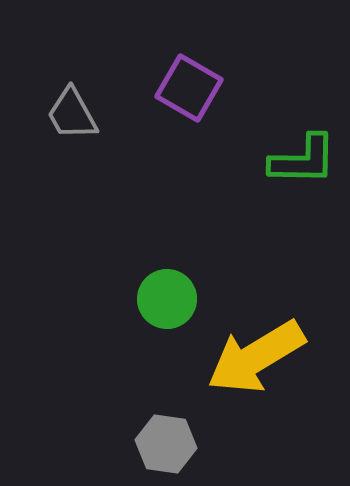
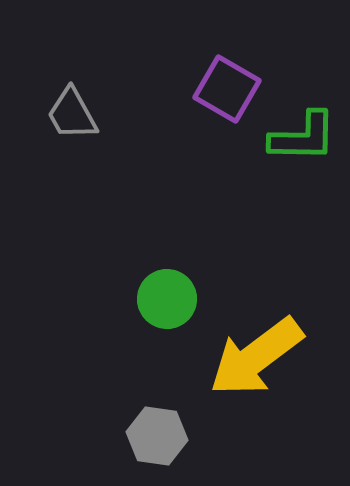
purple square: moved 38 px right, 1 px down
green L-shape: moved 23 px up
yellow arrow: rotated 6 degrees counterclockwise
gray hexagon: moved 9 px left, 8 px up
